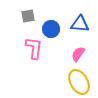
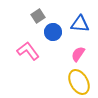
gray square: moved 10 px right; rotated 24 degrees counterclockwise
blue circle: moved 2 px right, 3 px down
pink L-shape: moved 6 px left, 3 px down; rotated 45 degrees counterclockwise
